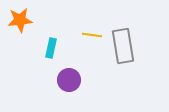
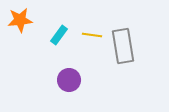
cyan rectangle: moved 8 px right, 13 px up; rotated 24 degrees clockwise
